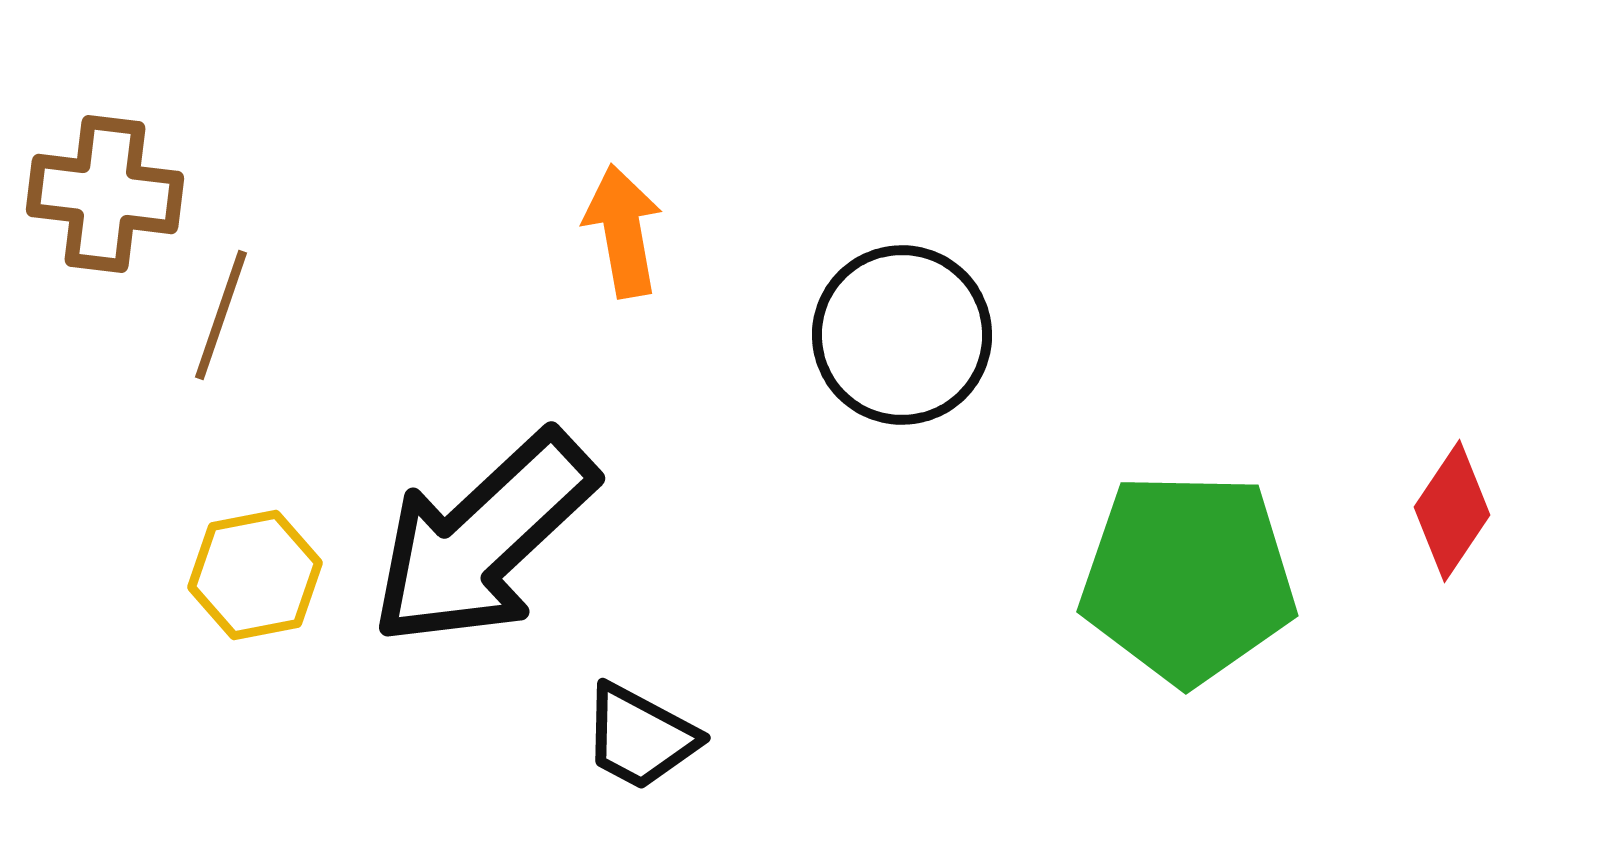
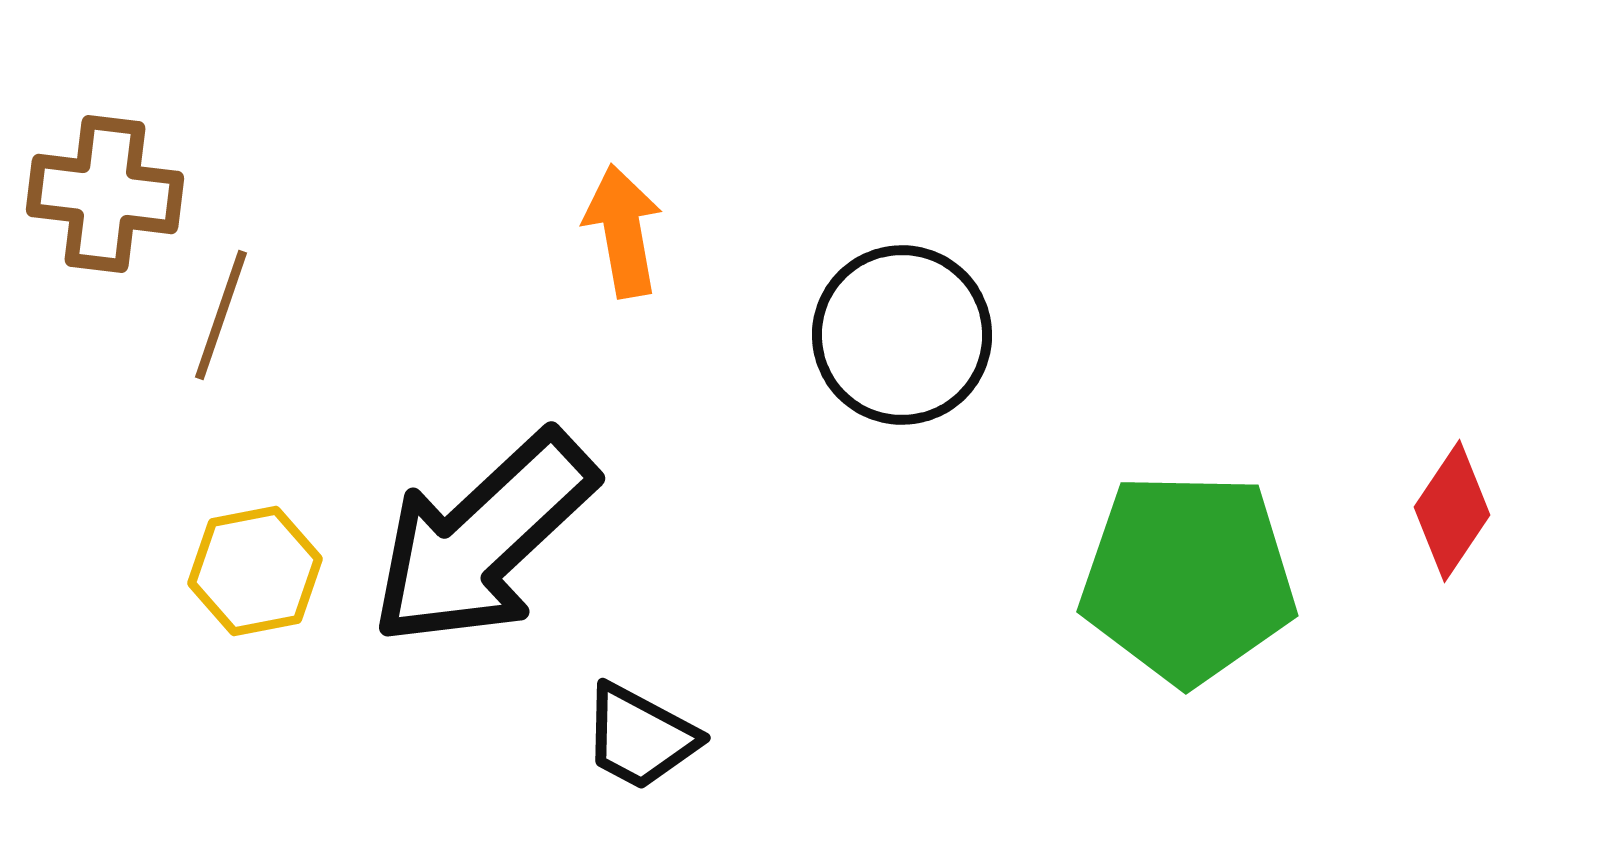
yellow hexagon: moved 4 px up
